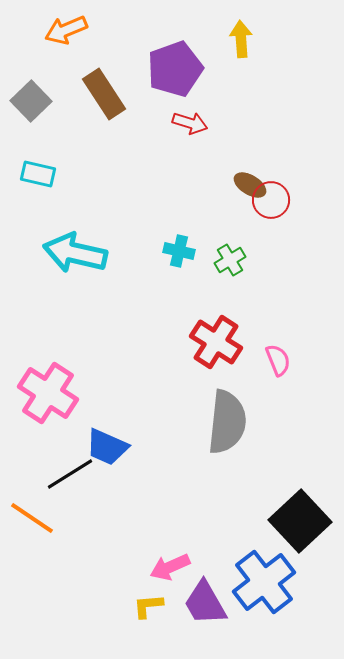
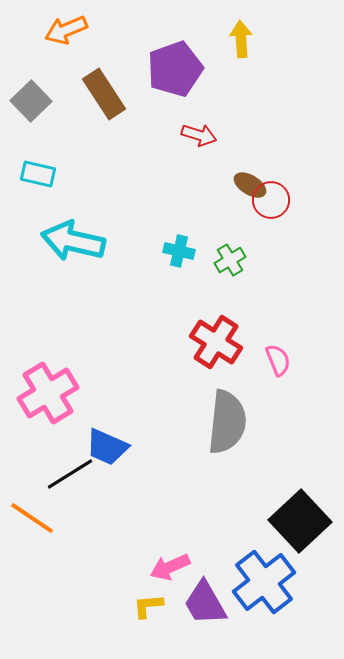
red arrow: moved 9 px right, 12 px down
cyan arrow: moved 2 px left, 12 px up
pink cross: rotated 26 degrees clockwise
